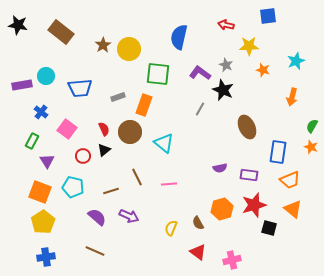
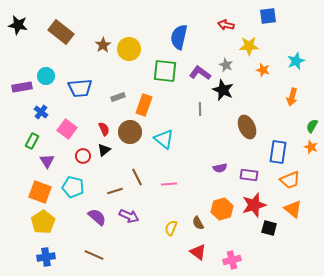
green square at (158, 74): moved 7 px right, 3 px up
purple rectangle at (22, 85): moved 2 px down
gray line at (200, 109): rotated 32 degrees counterclockwise
cyan triangle at (164, 143): moved 4 px up
brown line at (111, 191): moved 4 px right
brown line at (95, 251): moved 1 px left, 4 px down
